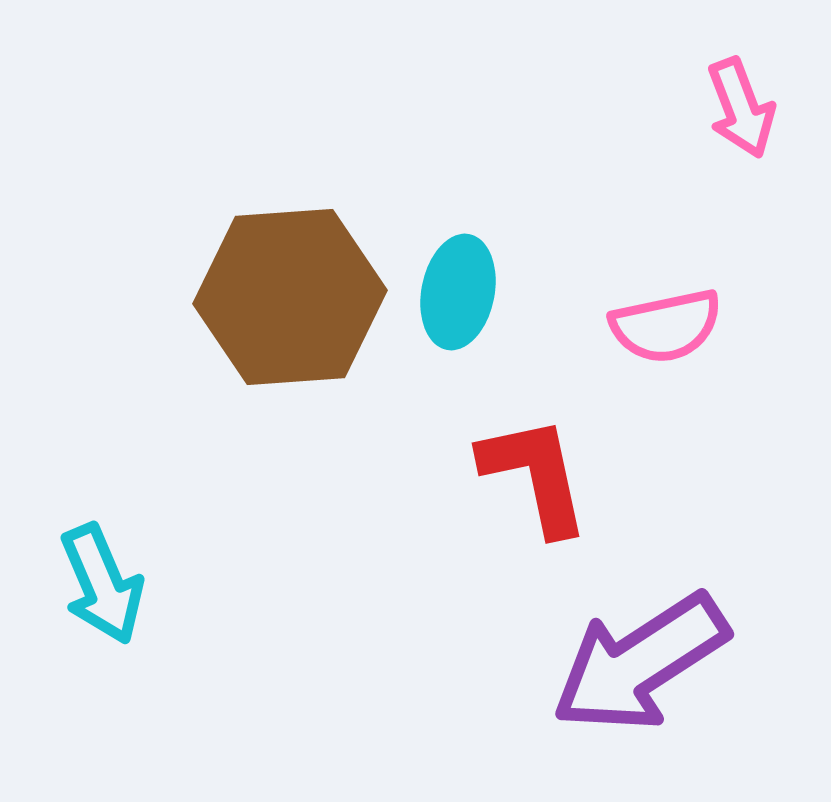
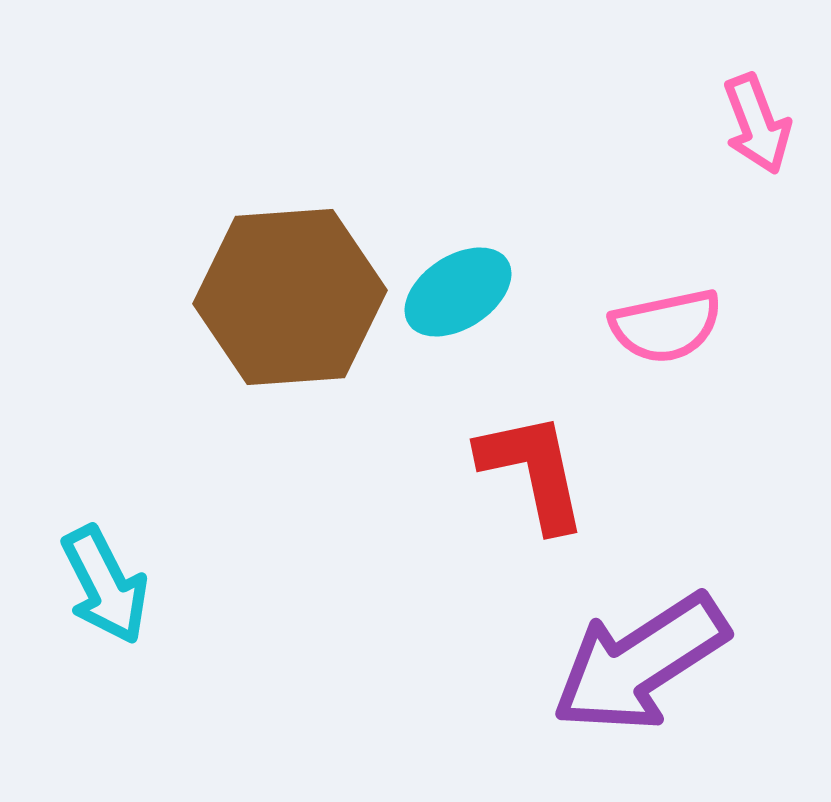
pink arrow: moved 16 px right, 16 px down
cyan ellipse: rotated 46 degrees clockwise
red L-shape: moved 2 px left, 4 px up
cyan arrow: moved 3 px right, 1 px down; rotated 4 degrees counterclockwise
